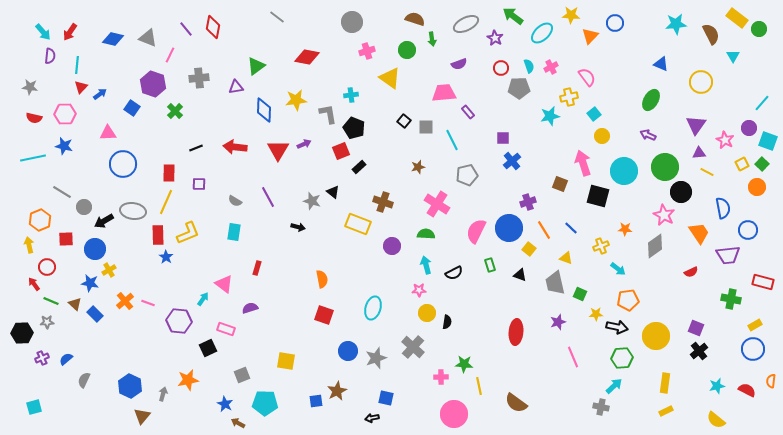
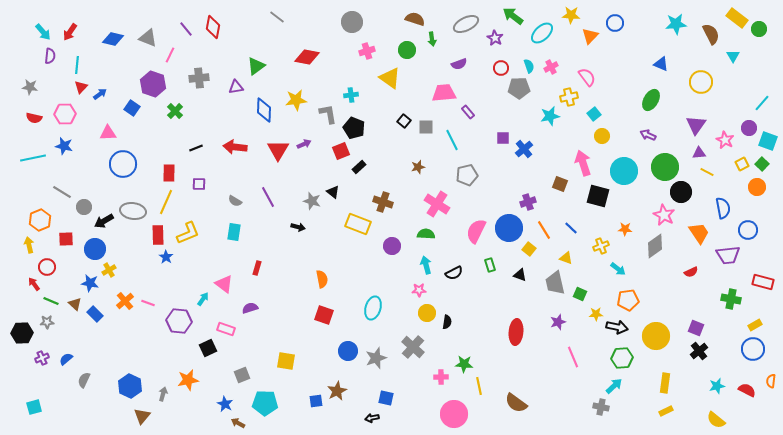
blue cross at (512, 161): moved 12 px right, 12 px up
